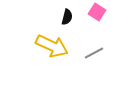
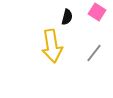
yellow arrow: rotated 56 degrees clockwise
gray line: rotated 24 degrees counterclockwise
